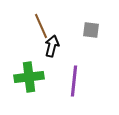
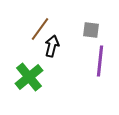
brown line: moved 1 px left, 3 px down; rotated 60 degrees clockwise
green cross: rotated 32 degrees counterclockwise
purple line: moved 26 px right, 20 px up
